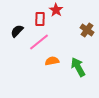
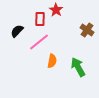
orange semicircle: rotated 112 degrees clockwise
